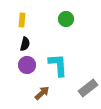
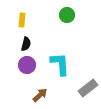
green circle: moved 1 px right, 4 px up
black semicircle: moved 1 px right
cyan L-shape: moved 2 px right, 1 px up
brown arrow: moved 2 px left, 2 px down
